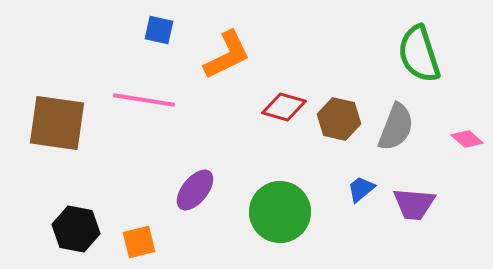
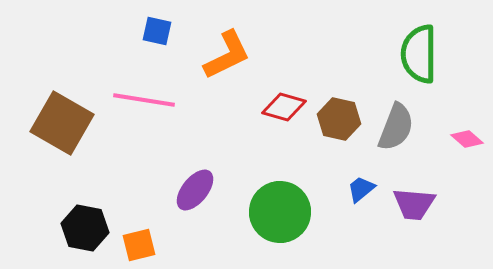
blue square: moved 2 px left, 1 px down
green semicircle: rotated 18 degrees clockwise
brown square: moved 5 px right; rotated 22 degrees clockwise
black hexagon: moved 9 px right, 1 px up
orange square: moved 3 px down
